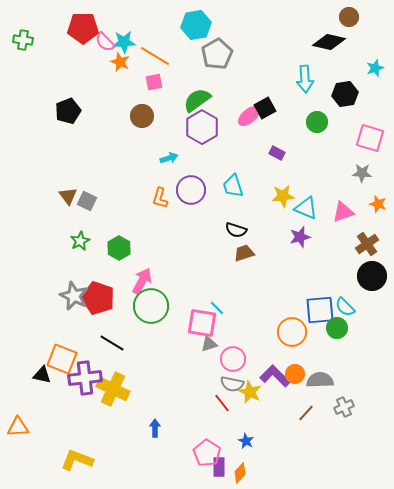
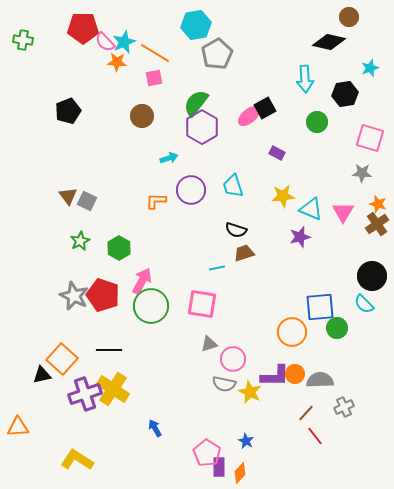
cyan star at (124, 42): rotated 20 degrees counterclockwise
orange line at (155, 56): moved 3 px up
orange star at (120, 62): moved 3 px left; rotated 18 degrees counterclockwise
cyan star at (375, 68): moved 5 px left
pink square at (154, 82): moved 4 px up
green semicircle at (197, 100): moved 1 px left, 3 px down; rotated 16 degrees counterclockwise
orange L-shape at (160, 198): moved 4 px left, 3 px down; rotated 75 degrees clockwise
cyan triangle at (306, 208): moved 5 px right, 1 px down
pink triangle at (343, 212): rotated 40 degrees counterclockwise
brown cross at (367, 244): moved 10 px right, 20 px up
red pentagon at (98, 298): moved 5 px right, 3 px up
cyan semicircle at (345, 307): moved 19 px right, 3 px up
cyan line at (217, 308): moved 40 px up; rotated 56 degrees counterclockwise
blue square at (320, 310): moved 3 px up
pink square at (202, 323): moved 19 px up
black line at (112, 343): moved 3 px left, 7 px down; rotated 30 degrees counterclockwise
orange square at (62, 359): rotated 20 degrees clockwise
black triangle at (42, 375): rotated 24 degrees counterclockwise
purple L-shape at (275, 376): rotated 136 degrees clockwise
purple cross at (85, 378): moved 16 px down; rotated 12 degrees counterclockwise
gray semicircle at (232, 384): moved 8 px left
yellow cross at (113, 389): rotated 8 degrees clockwise
red line at (222, 403): moved 93 px right, 33 px down
blue arrow at (155, 428): rotated 30 degrees counterclockwise
yellow L-shape at (77, 460): rotated 12 degrees clockwise
